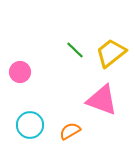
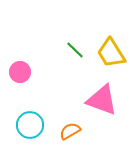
yellow trapezoid: rotated 84 degrees counterclockwise
